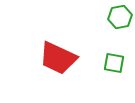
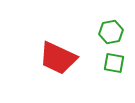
green hexagon: moved 9 px left, 15 px down
